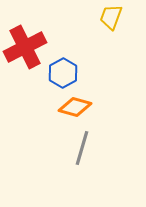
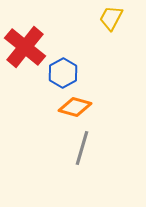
yellow trapezoid: moved 1 px down; rotated 8 degrees clockwise
red cross: rotated 24 degrees counterclockwise
